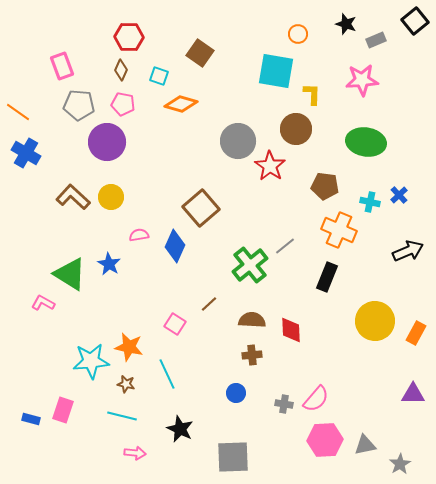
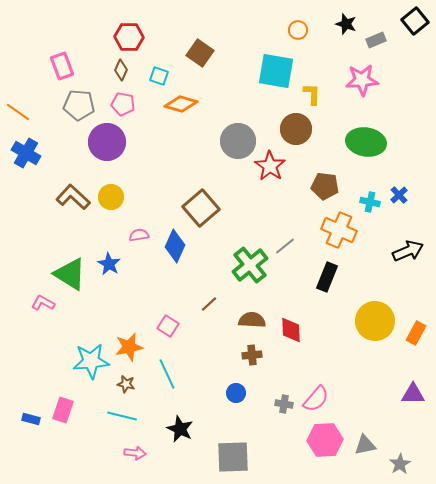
orange circle at (298, 34): moved 4 px up
pink square at (175, 324): moved 7 px left, 2 px down
orange star at (129, 347): rotated 24 degrees counterclockwise
